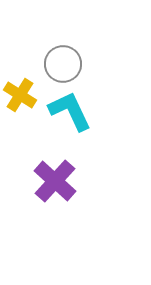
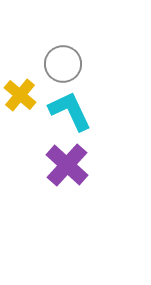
yellow cross: rotated 8 degrees clockwise
purple cross: moved 12 px right, 16 px up
